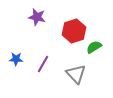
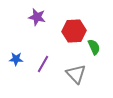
red hexagon: rotated 15 degrees clockwise
green semicircle: rotated 98 degrees clockwise
